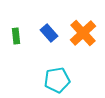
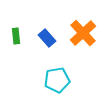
blue rectangle: moved 2 px left, 5 px down
